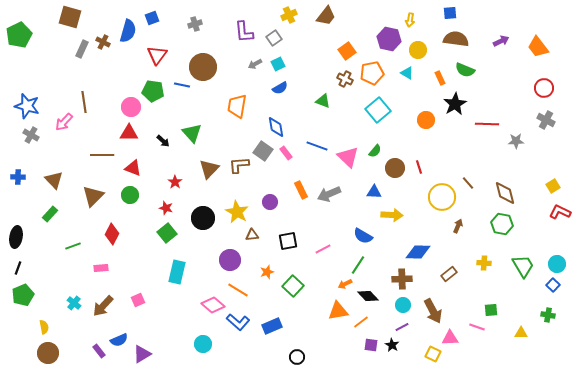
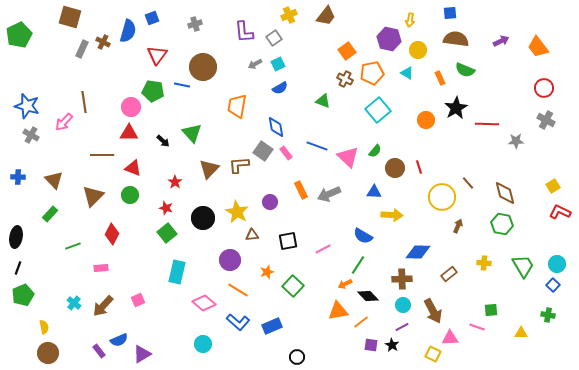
black star at (455, 104): moved 1 px right, 4 px down
pink diamond at (213, 305): moved 9 px left, 2 px up
